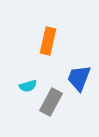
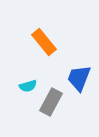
orange rectangle: moved 4 px left, 1 px down; rotated 52 degrees counterclockwise
